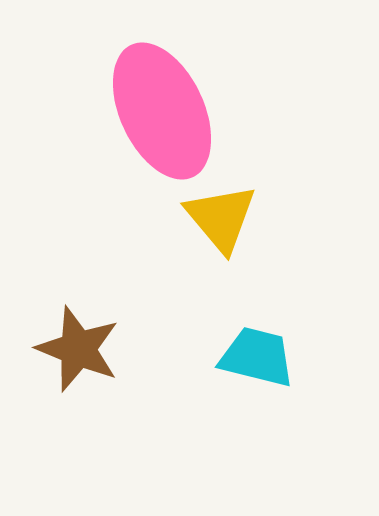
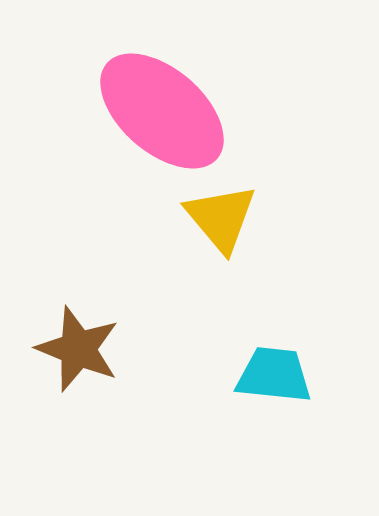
pink ellipse: rotated 24 degrees counterclockwise
cyan trapezoid: moved 17 px right, 18 px down; rotated 8 degrees counterclockwise
